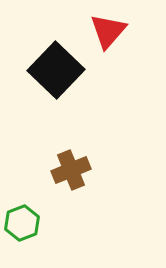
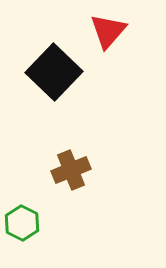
black square: moved 2 px left, 2 px down
green hexagon: rotated 12 degrees counterclockwise
